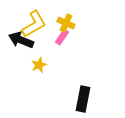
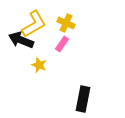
pink rectangle: moved 7 px down
yellow star: rotated 28 degrees counterclockwise
